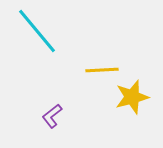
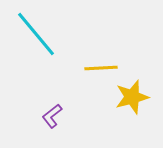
cyan line: moved 1 px left, 3 px down
yellow line: moved 1 px left, 2 px up
